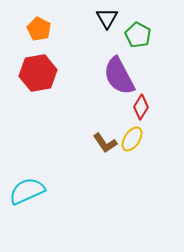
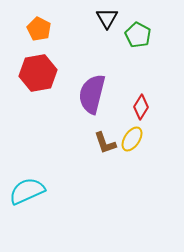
purple semicircle: moved 27 px left, 18 px down; rotated 42 degrees clockwise
brown L-shape: rotated 15 degrees clockwise
